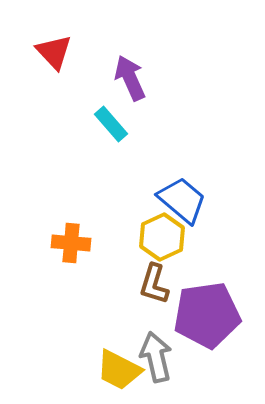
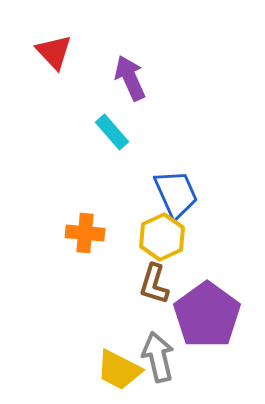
cyan rectangle: moved 1 px right, 8 px down
blue trapezoid: moved 6 px left, 6 px up; rotated 26 degrees clockwise
orange cross: moved 14 px right, 10 px up
purple pentagon: rotated 28 degrees counterclockwise
gray arrow: moved 2 px right
